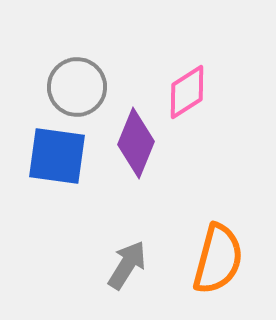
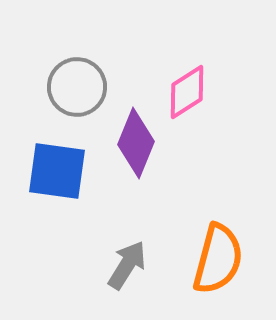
blue square: moved 15 px down
